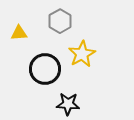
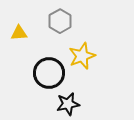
yellow star: moved 2 px down; rotated 8 degrees clockwise
black circle: moved 4 px right, 4 px down
black star: rotated 15 degrees counterclockwise
